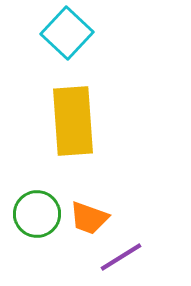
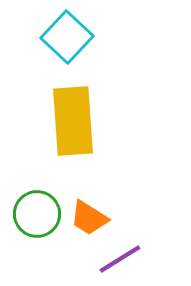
cyan square: moved 4 px down
orange trapezoid: rotated 12 degrees clockwise
purple line: moved 1 px left, 2 px down
